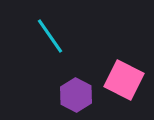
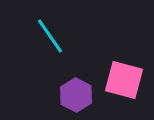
pink square: rotated 12 degrees counterclockwise
